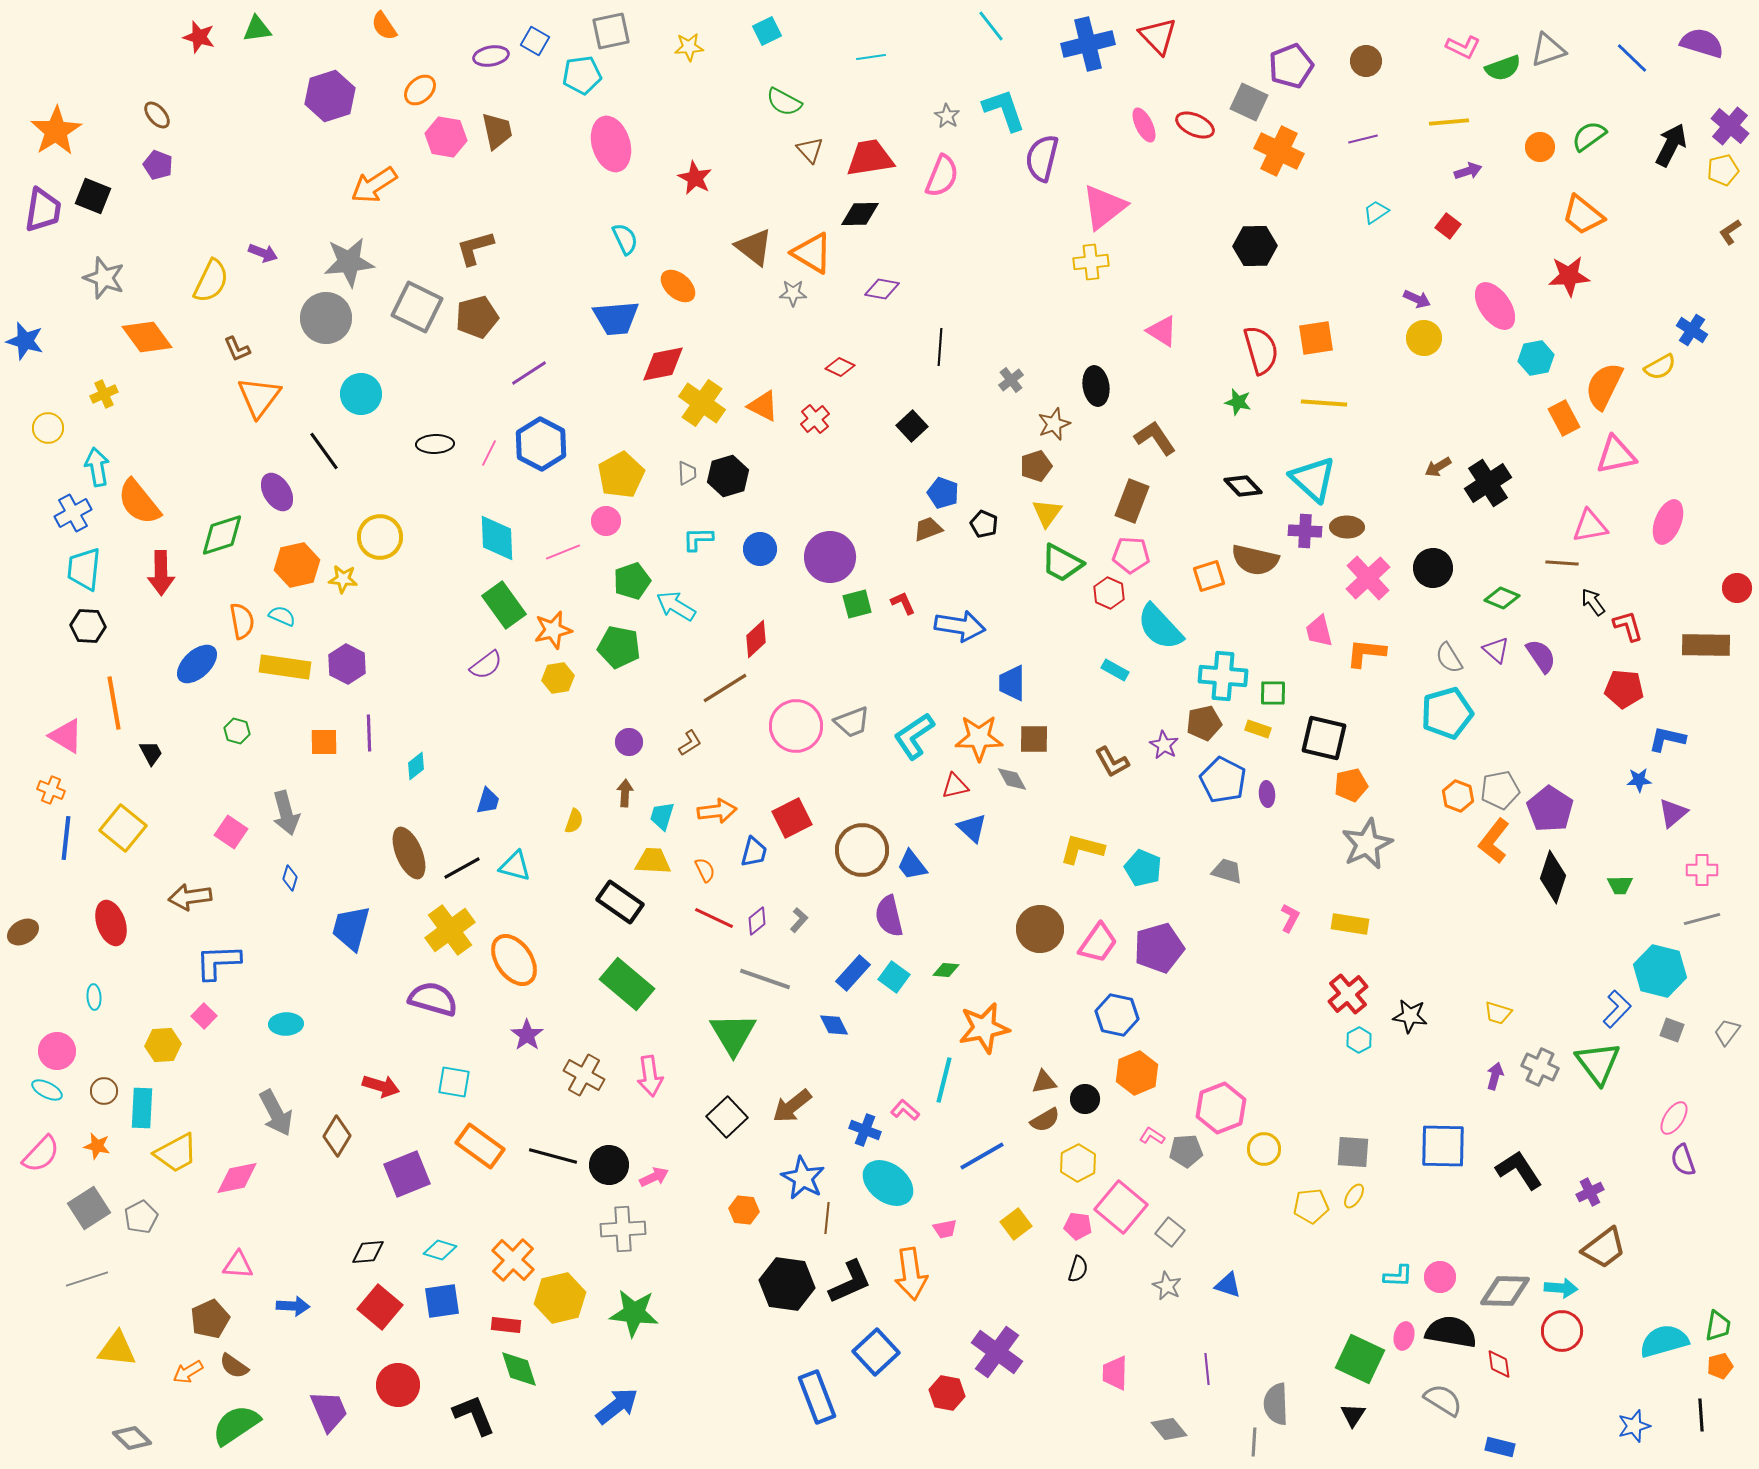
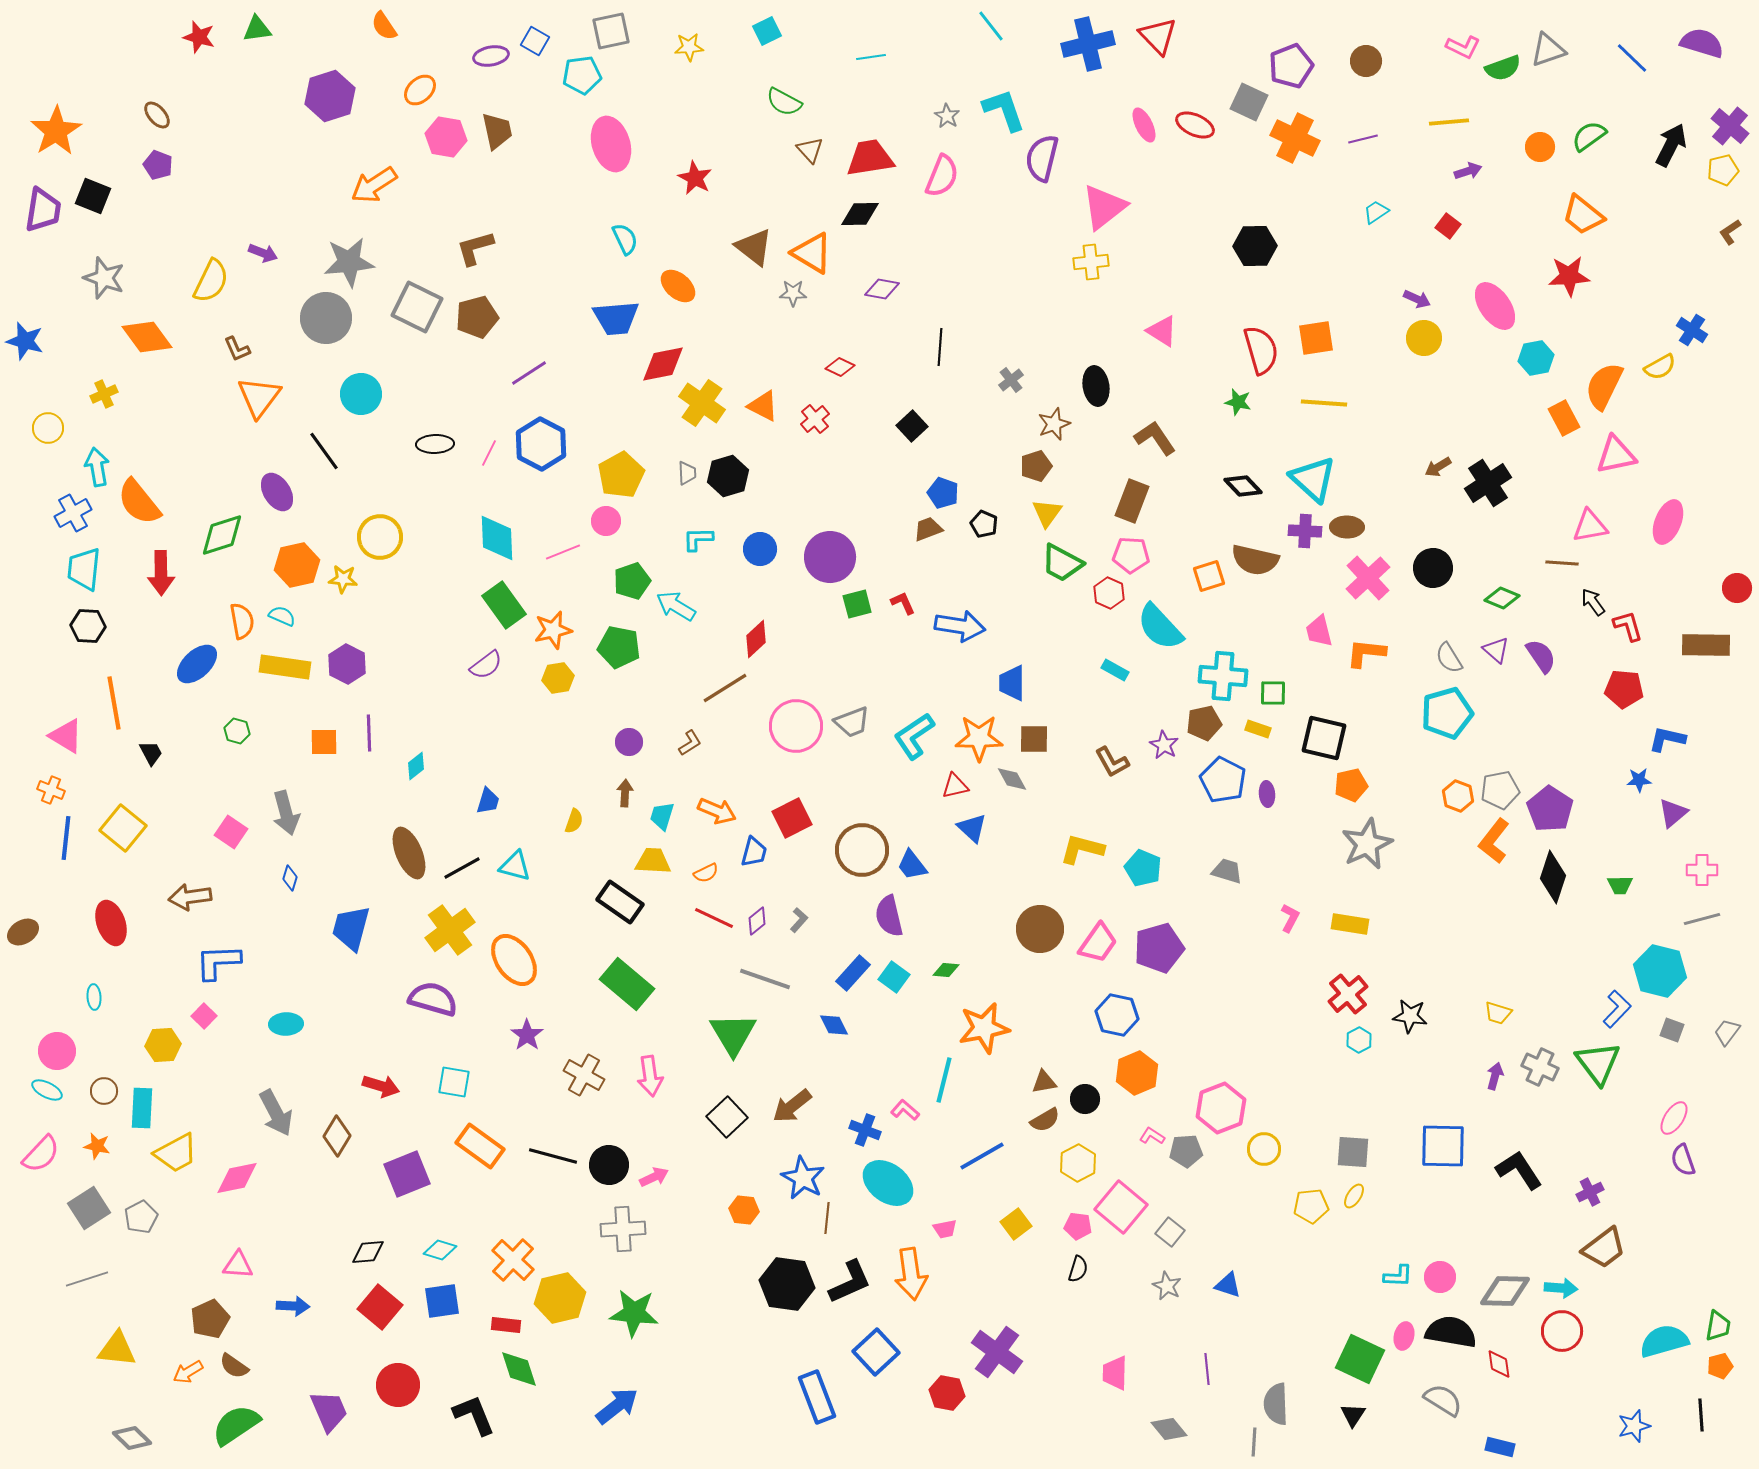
orange cross at (1279, 151): moved 16 px right, 13 px up
orange arrow at (717, 811): rotated 30 degrees clockwise
orange semicircle at (705, 870): moved 1 px right, 3 px down; rotated 90 degrees clockwise
